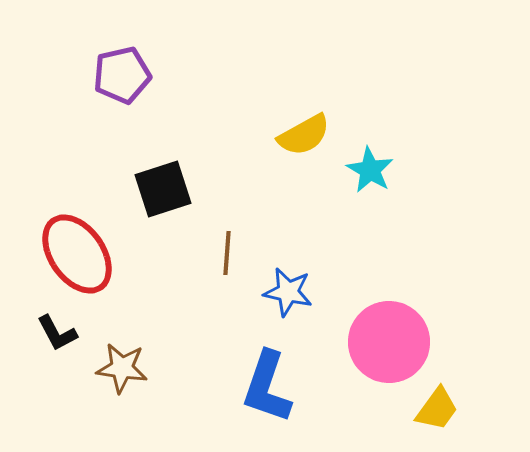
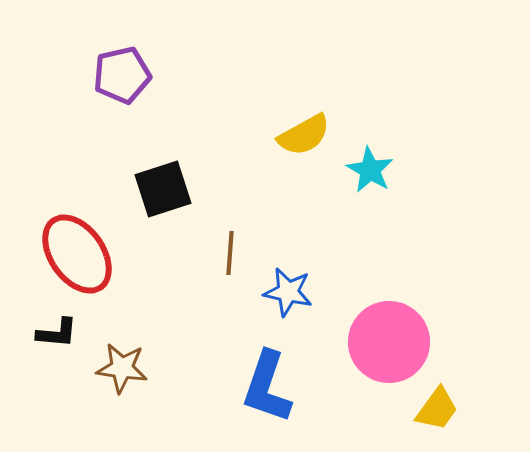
brown line: moved 3 px right
black L-shape: rotated 57 degrees counterclockwise
